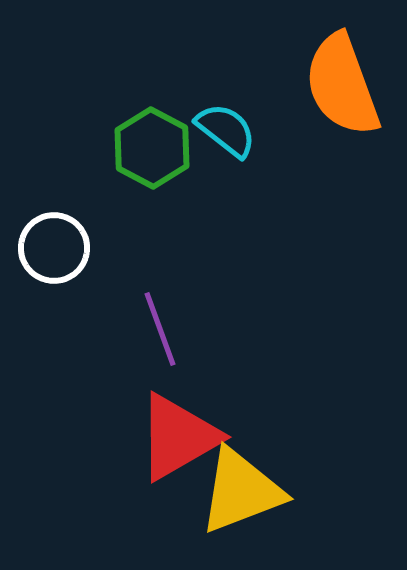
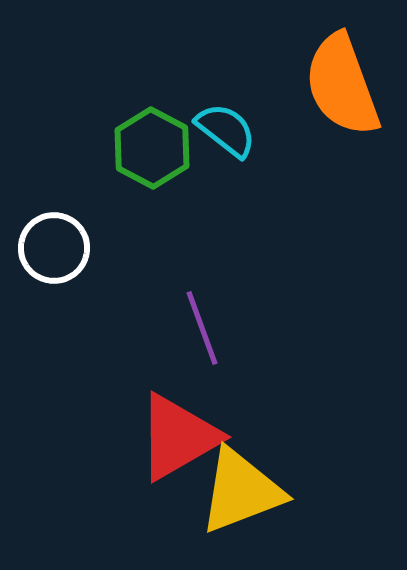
purple line: moved 42 px right, 1 px up
